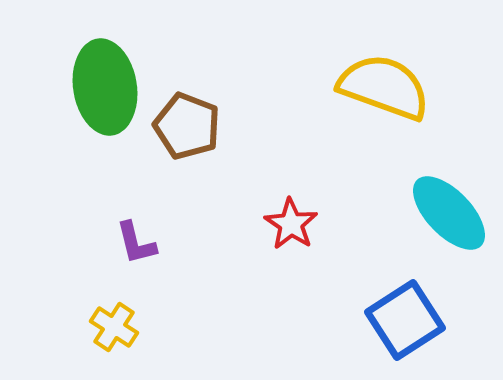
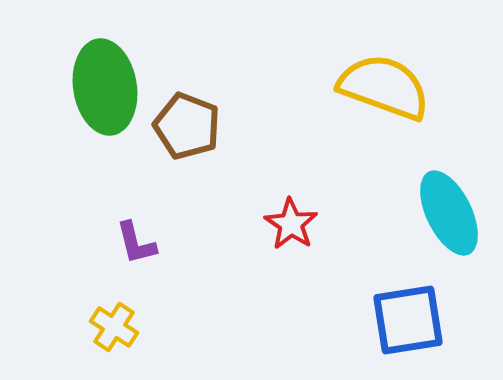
cyan ellipse: rotated 18 degrees clockwise
blue square: moved 3 px right; rotated 24 degrees clockwise
